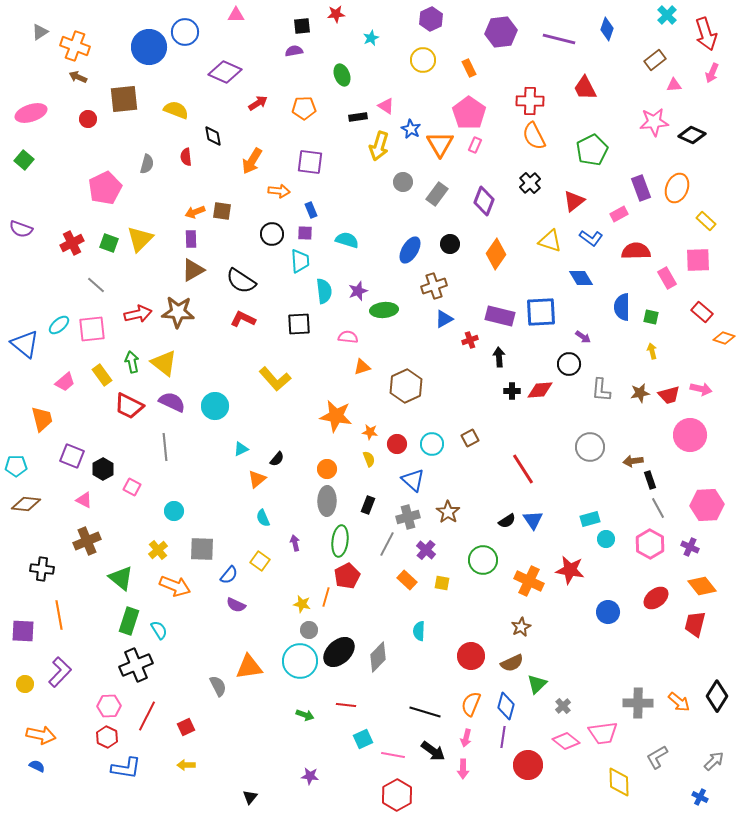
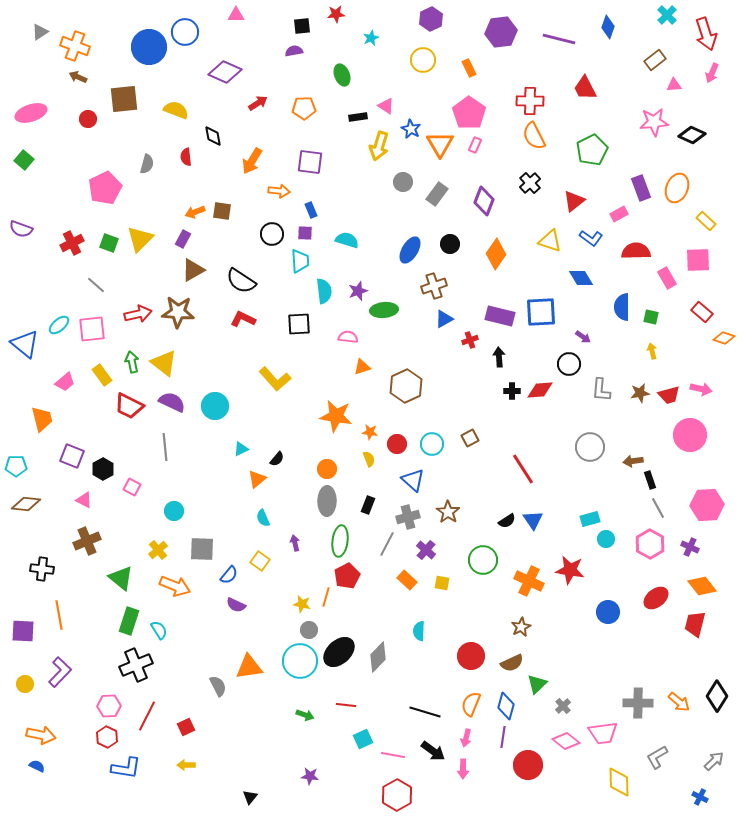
blue diamond at (607, 29): moved 1 px right, 2 px up
purple rectangle at (191, 239): moved 8 px left; rotated 30 degrees clockwise
